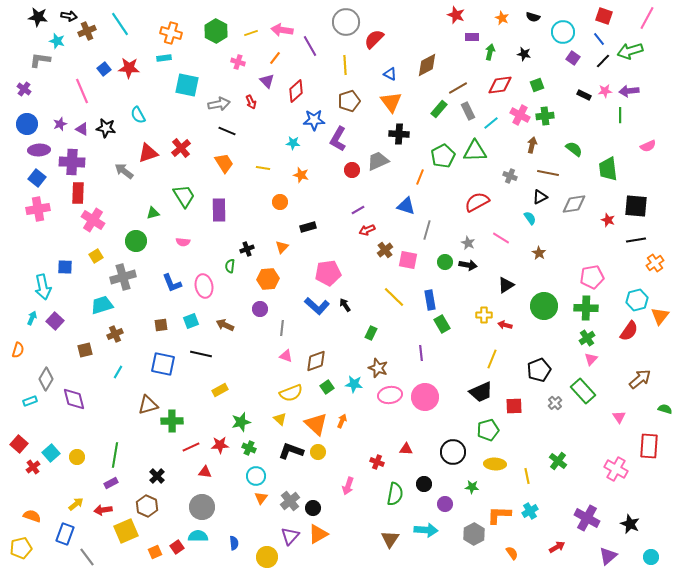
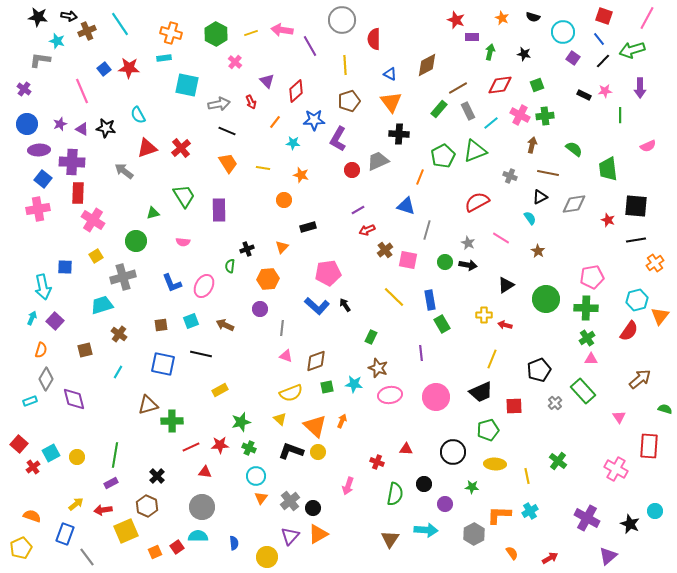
red star at (456, 15): moved 5 px down
gray circle at (346, 22): moved 4 px left, 2 px up
green hexagon at (216, 31): moved 3 px down
red semicircle at (374, 39): rotated 45 degrees counterclockwise
green arrow at (630, 51): moved 2 px right, 1 px up
orange line at (275, 58): moved 64 px down
pink cross at (238, 62): moved 3 px left; rotated 24 degrees clockwise
purple arrow at (629, 91): moved 11 px right, 3 px up; rotated 84 degrees counterclockwise
green triangle at (475, 151): rotated 20 degrees counterclockwise
red triangle at (148, 153): moved 1 px left, 5 px up
orange trapezoid at (224, 163): moved 4 px right
blue square at (37, 178): moved 6 px right, 1 px down
orange circle at (280, 202): moved 4 px right, 2 px up
brown star at (539, 253): moved 1 px left, 2 px up
pink ellipse at (204, 286): rotated 40 degrees clockwise
green circle at (544, 306): moved 2 px right, 7 px up
green rectangle at (371, 333): moved 4 px down
brown cross at (115, 334): moved 4 px right; rotated 28 degrees counterclockwise
orange semicircle at (18, 350): moved 23 px right
pink triangle at (591, 359): rotated 48 degrees clockwise
green square at (327, 387): rotated 24 degrees clockwise
pink circle at (425, 397): moved 11 px right
orange triangle at (316, 424): moved 1 px left, 2 px down
cyan square at (51, 453): rotated 12 degrees clockwise
red arrow at (557, 547): moved 7 px left, 11 px down
yellow pentagon at (21, 548): rotated 10 degrees counterclockwise
cyan circle at (651, 557): moved 4 px right, 46 px up
